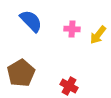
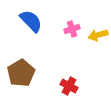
pink cross: rotated 21 degrees counterclockwise
yellow arrow: rotated 36 degrees clockwise
